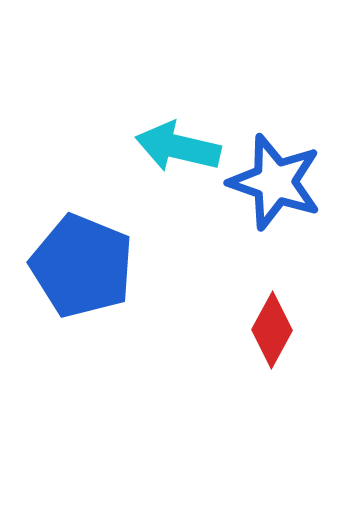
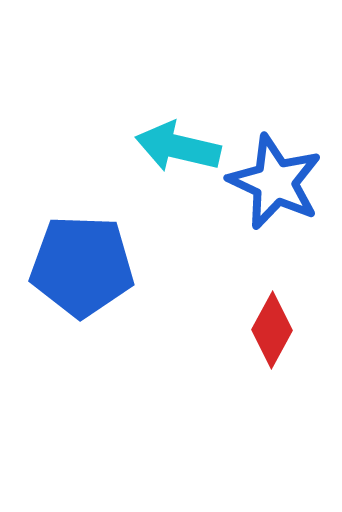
blue star: rotated 6 degrees clockwise
blue pentagon: rotated 20 degrees counterclockwise
